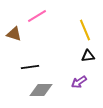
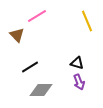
yellow line: moved 2 px right, 9 px up
brown triangle: moved 3 px right, 1 px down; rotated 28 degrees clockwise
black triangle: moved 11 px left, 7 px down; rotated 24 degrees clockwise
black line: rotated 24 degrees counterclockwise
purple arrow: rotated 77 degrees counterclockwise
